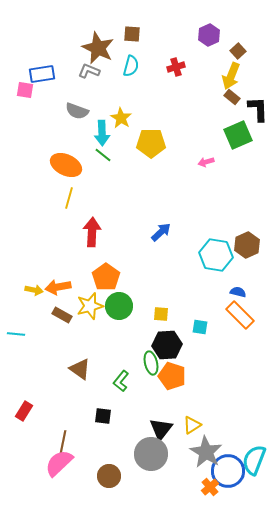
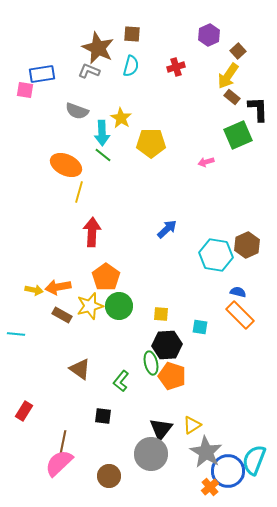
yellow arrow at (231, 76): moved 3 px left; rotated 12 degrees clockwise
yellow line at (69, 198): moved 10 px right, 6 px up
blue arrow at (161, 232): moved 6 px right, 3 px up
